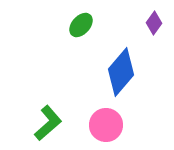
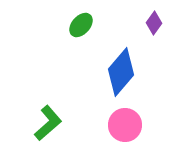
pink circle: moved 19 px right
